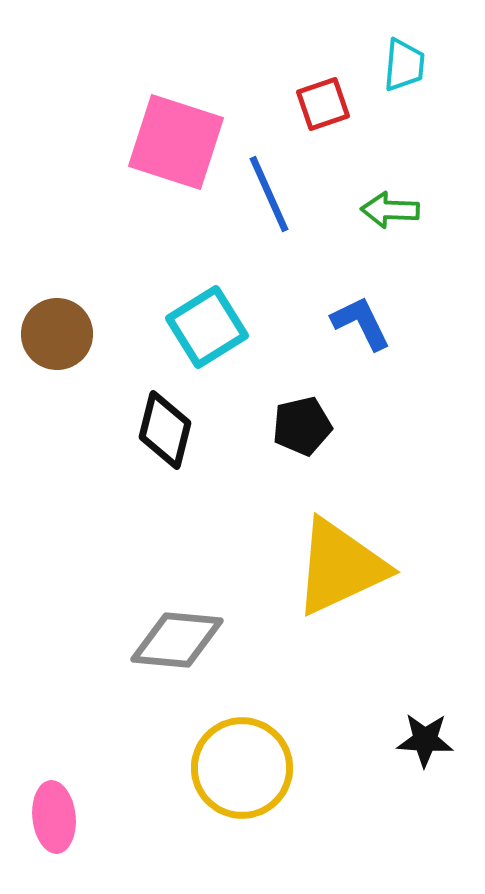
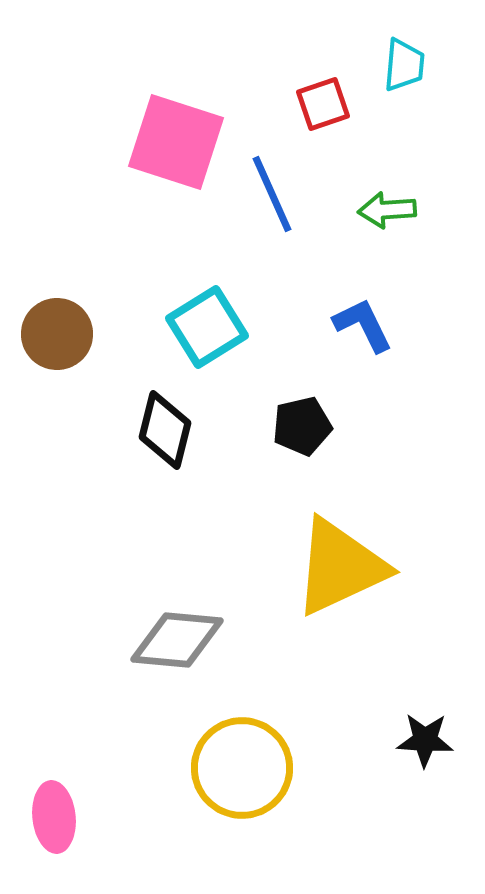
blue line: moved 3 px right
green arrow: moved 3 px left; rotated 6 degrees counterclockwise
blue L-shape: moved 2 px right, 2 px down
